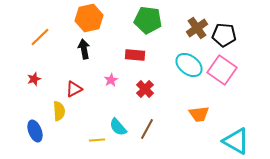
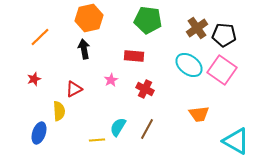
red rectangle: moved 1 px left, 1 px down
red cross: rotated 18 degrees counterclockwise
cyan semicircle: rotated 72 degrees clockwise
blue ellipse: moved 4 px right, 2 px down; rotated 40 degrees clockwise
